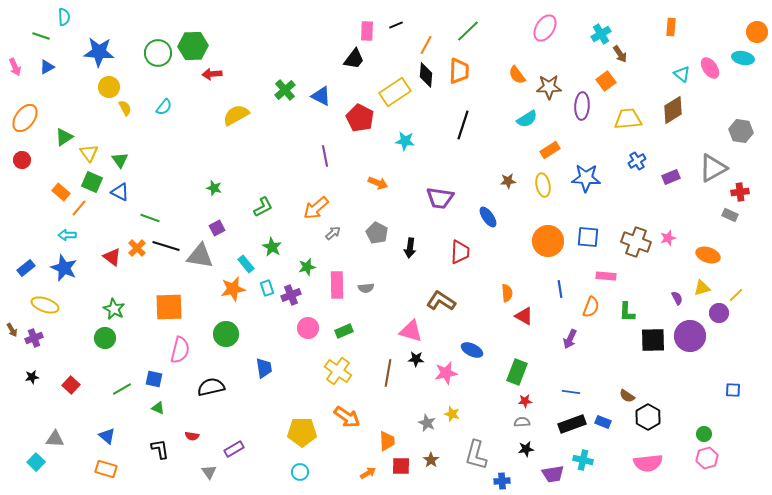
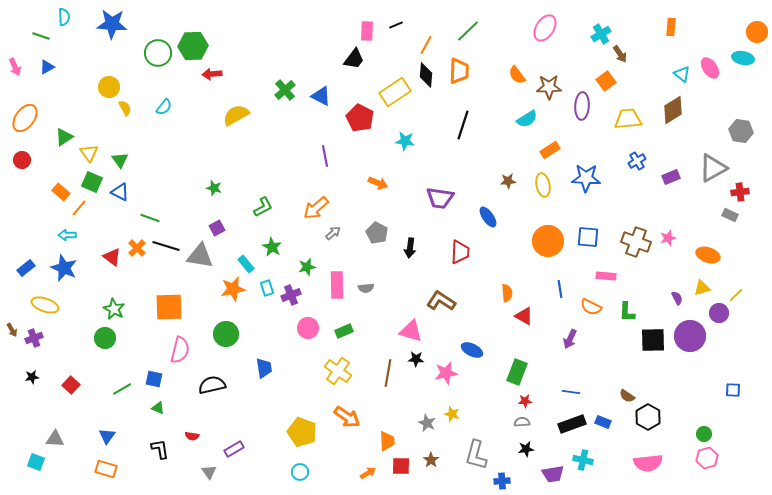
blue star at (99, 52): moved 13 px right, 28 px up
orange semicircle at (591, 307): rotated 95 degrees clockwise
black semicircle at (211, 387): moved 1 px right, 2 px up
yellow pentagon at (302, 432): rotated 20 degrees clockwise
blue triangle at (107, 436): rotated 24 degrees clockwise
cyan square at (36, 462): rotated 24 degrees counterclockwise
